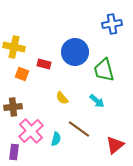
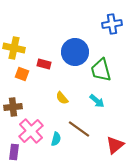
yellow cross: moved 1 px down
green trapezoid: moved 3 px left
